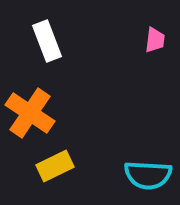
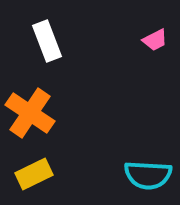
pink trapezoid: rotated 56 degrees clockwise
yellow rectangle: moved 21 px left, 8 px down
